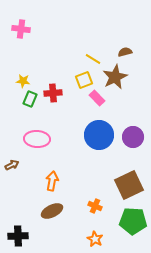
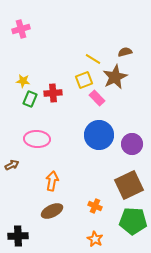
pink cross: rotated 24 degrees counterclockwise
purple circle: moved 1 px left, 7 px down
